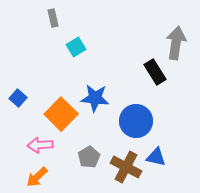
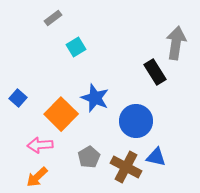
gray rectangle: rotated 66 degrees clockwise
blue star: rotated 16 degrees clockwise
